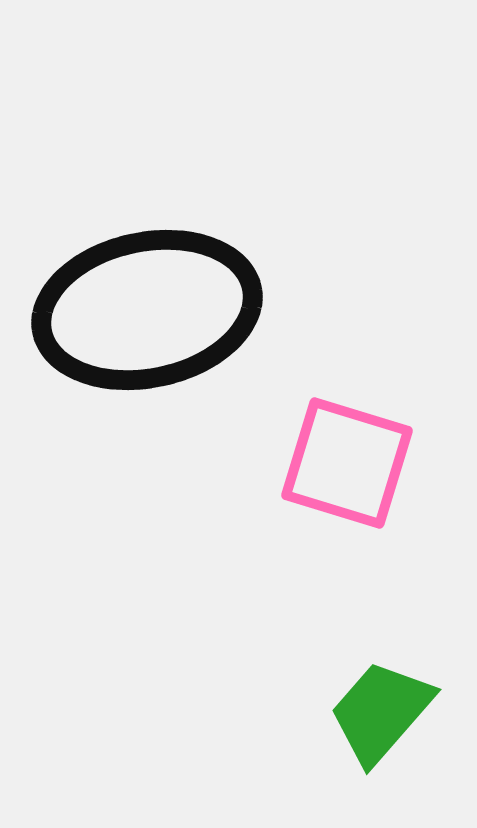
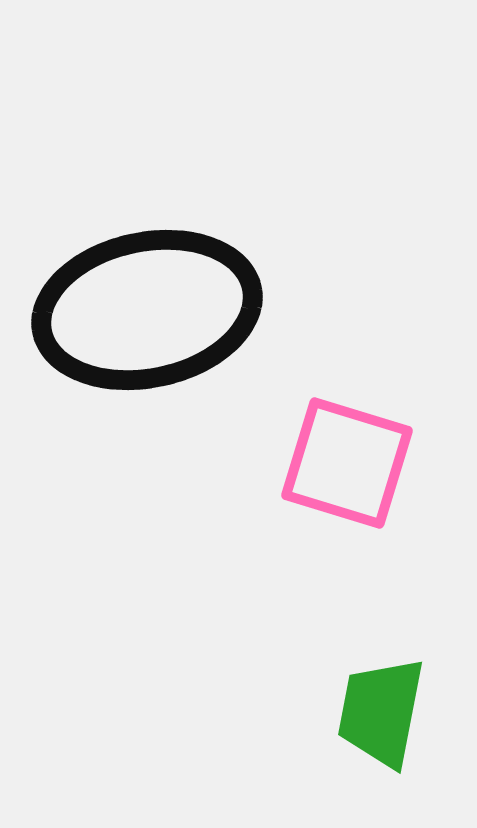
green trapezoid: rotated 30 degrees counterclockwise
